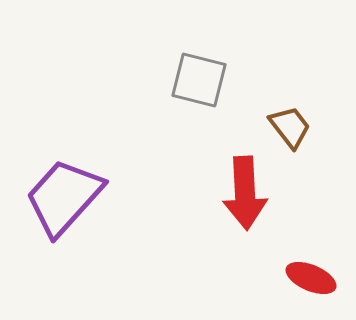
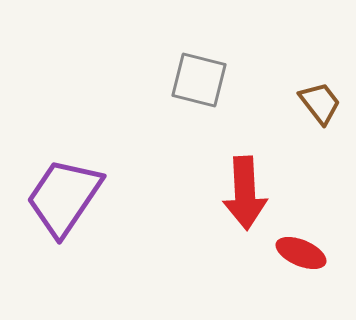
brown trapezoid: moved 30 px right, 24 px up
purple trapezoid: rotated 8 degrees counterclockwise
red ellipse: moved 10 px left, 25 px up
